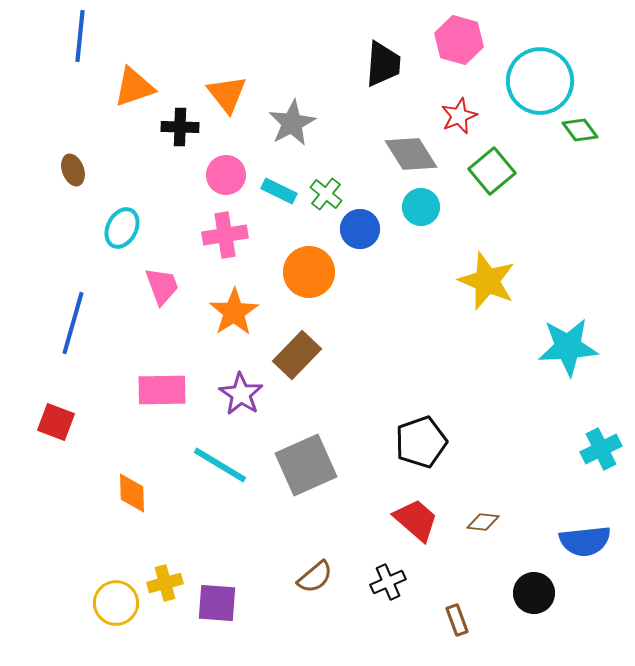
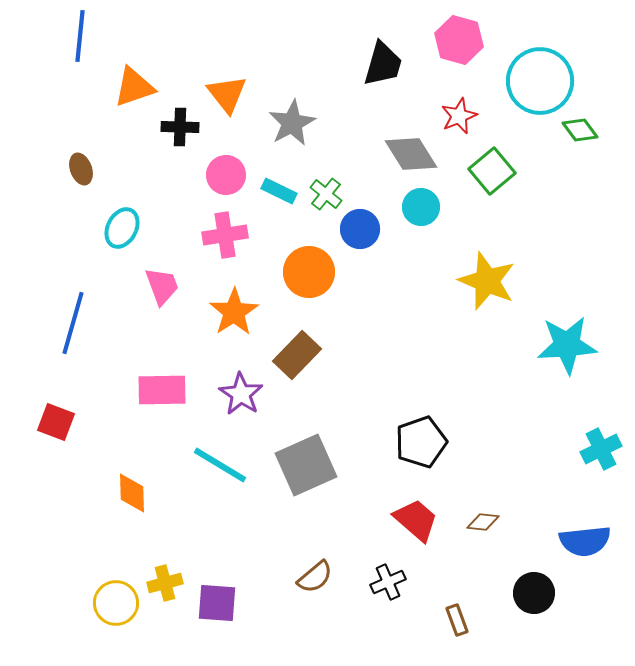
black trapezoid at (383, 64): rotated 12 degrees clockwise
brown ellipse at (73, 170): moved 8 px right, 1 px up
cyan star at (568, 347): moved 1 px left, 2 px up
